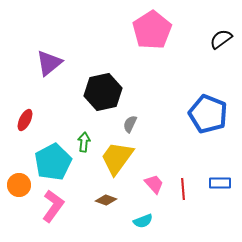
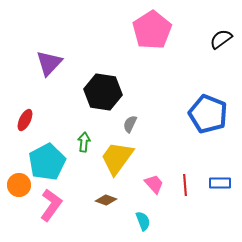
purple triangle: rotated 8 degrees counterclockwise
black hexagon: rotated 21 degrees clockwise
cyan pentagon: moved 6 px left
red line: moved 2 px right, 4 px up
pink L-shape: moved 2 px left, 1 px up
cyan semicircle: rotated 90 degrees counterclockwise
